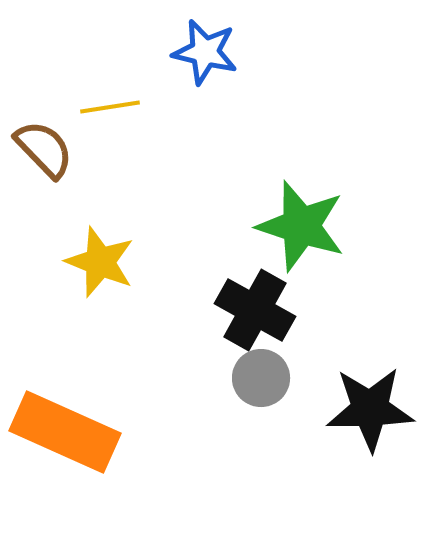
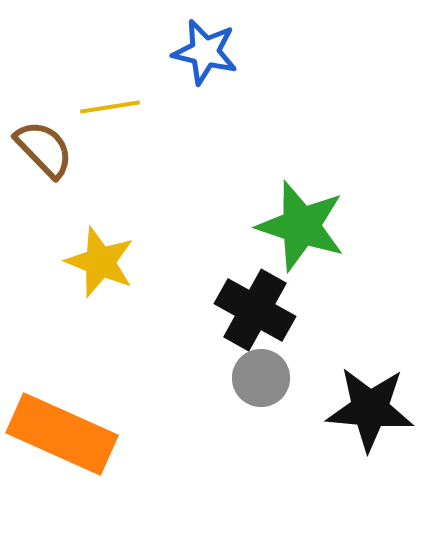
black star: rotated 6 degrees clockwise
orange rectangle: moved 3 px left, 2 px down
